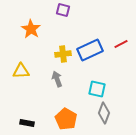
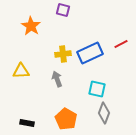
orange star: moved 3 px up
blue rectangle: moved 3 px down
